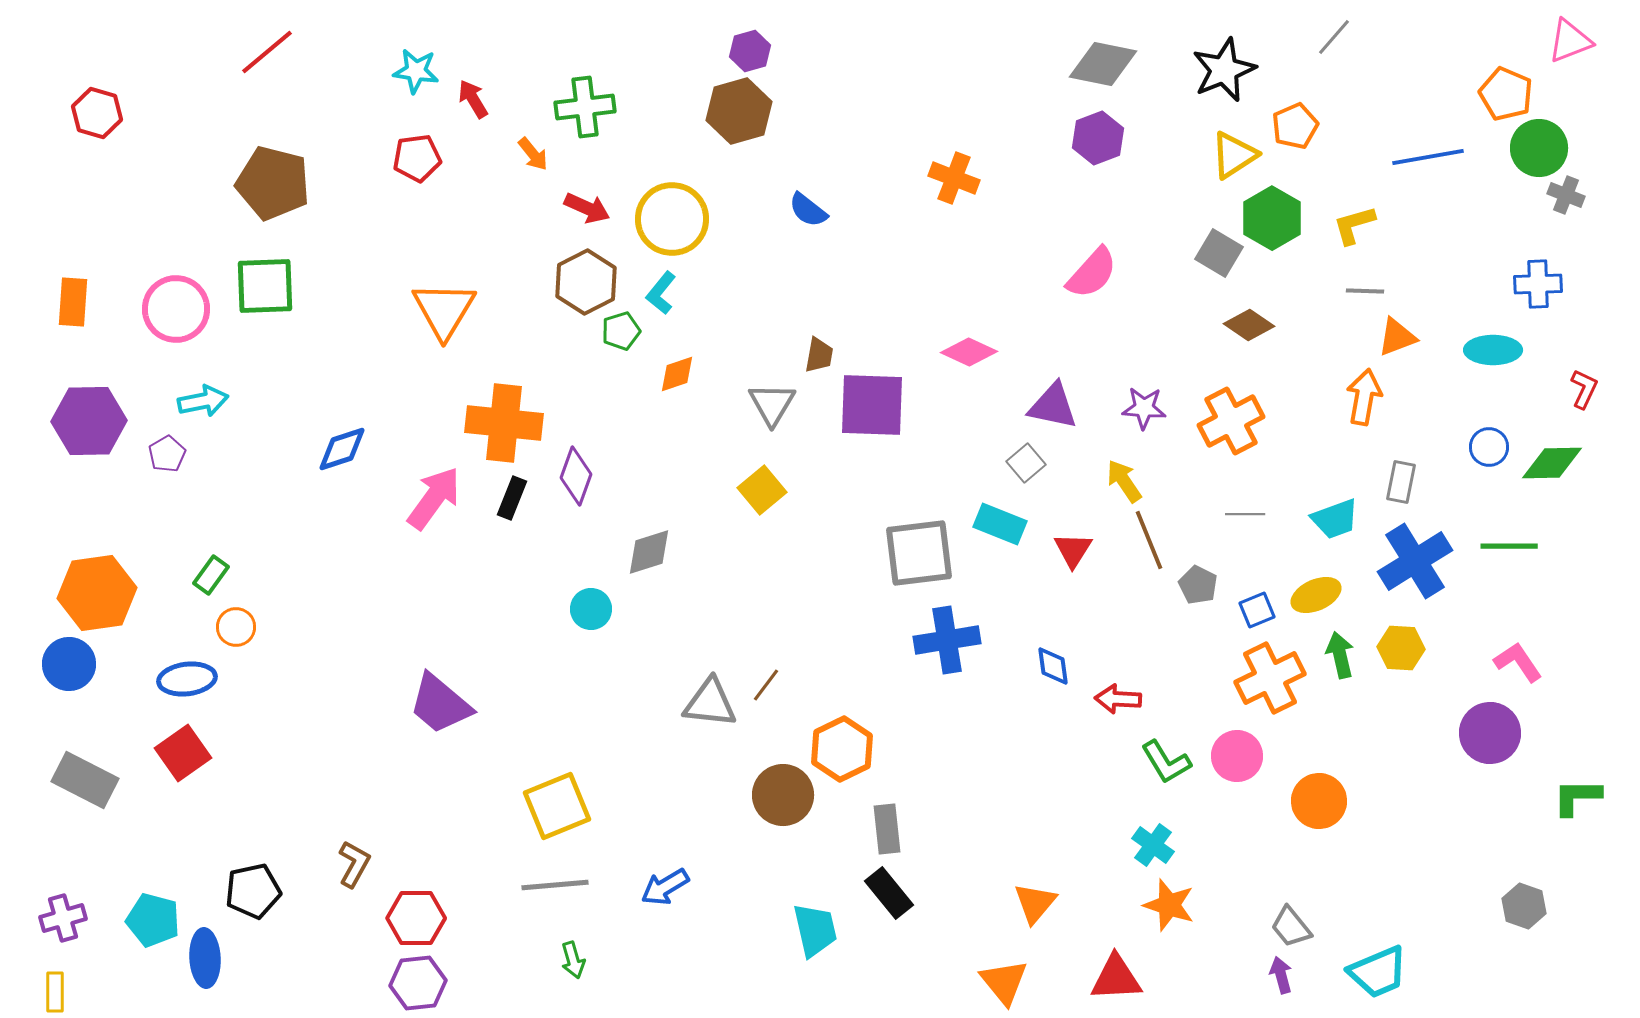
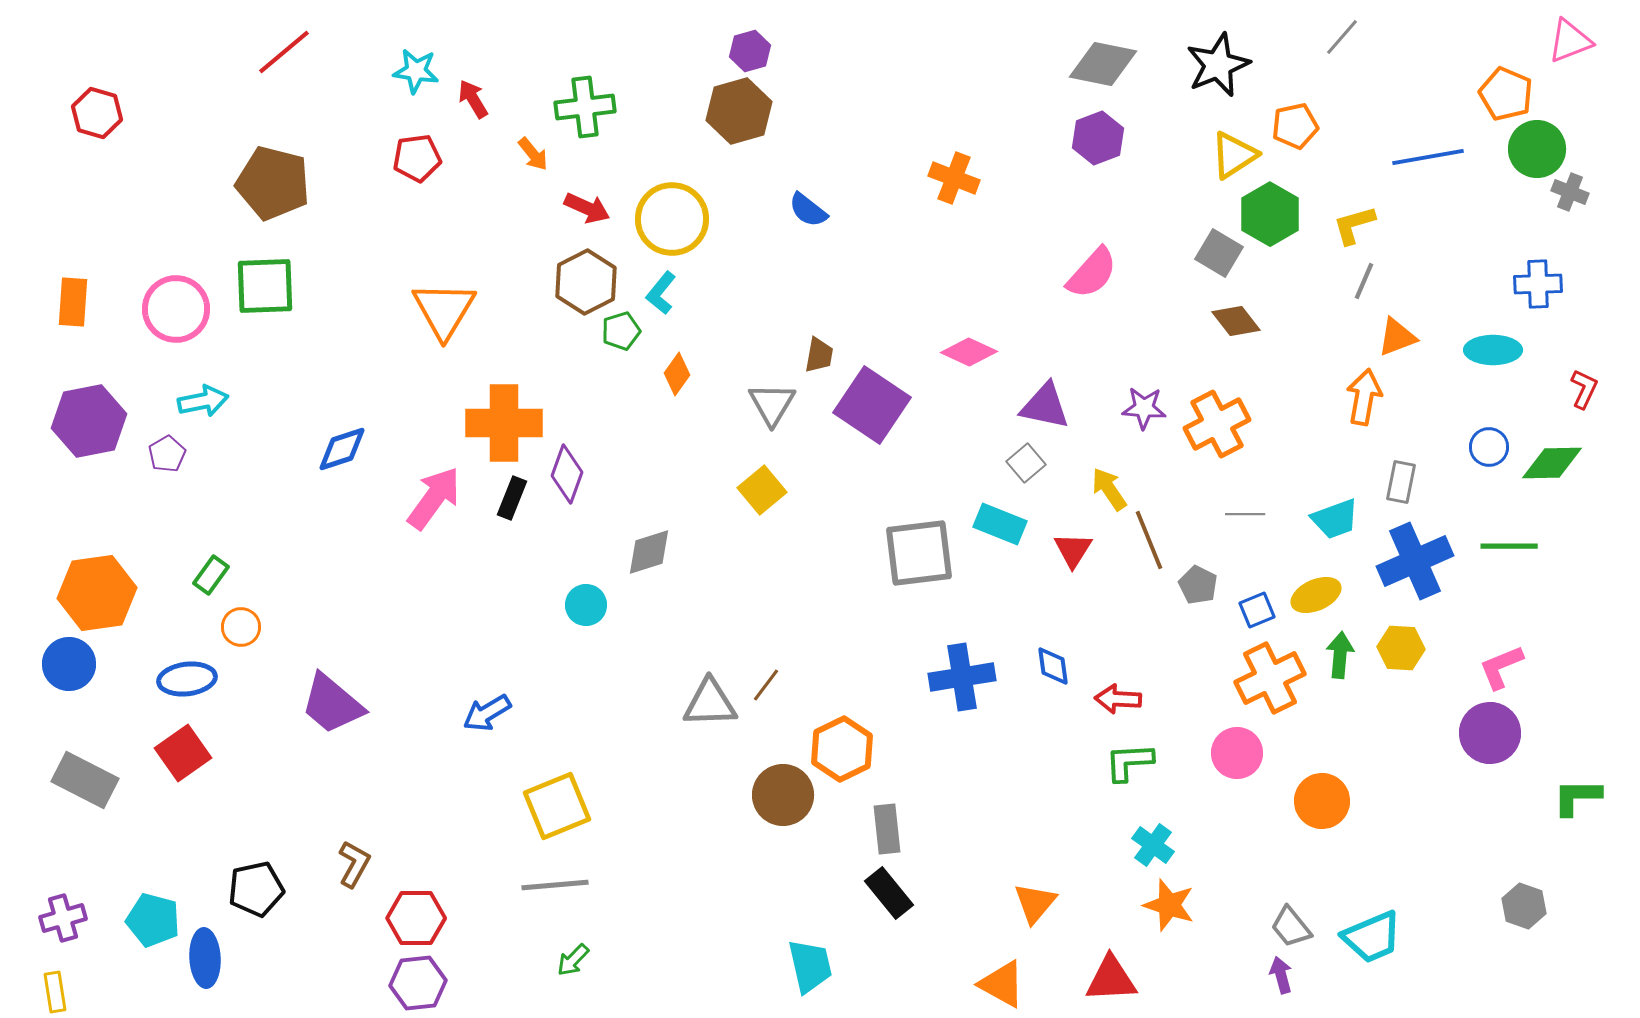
gray line at (1334, 37): moved 8 px right
red line at (267, 52): moved 17 px right
black star at (1224, 70): moved 6 px left, 5 px up
orange pentagon at (1295, 126): rotated 12 degrees clockwise
green circle at (1539, 148): moved 2 px left, 1 px down
gray cross at (1566, 195): moved 4 px right, 3 px up
green hexagon at (1272, 218): moved 2 px left, 4 px up
gray line at (1365, 291): moved 1 px left, 10 px up; rotated 69 degrees counterclockwise
brown diamond at (1249, 325): moved 13 px left, 4 px up; rotated 18 degrees clockwise
orange diamond at (677, 374): rotated 36 degrees counterclockwise
purple square at (872, 405): rotated 32 degrees clockwise
purple triangle at (1053, 406): moved 8 px left
purple hexagon at (89, 421): rotated 10 degrees counterclockwise
orange cross at (1231, 421): moved 14 px left, 3 px down
orange cross at (504, 423): rotated 6 degrees counterclockwise
purple diamond at (576, 476): moved 9 px left, 2 px up
yellow arrow at (1124, 481): moved 15 px left, 8 px down
blue cross at (1415, 561): rotated 8 degrees clockwise
cyan circle at (591, 609): moved 5 px left, 4 px up
orange circle at (236, 627): moved 5 px right
blue cross at (947, 640): moved 15 px right, 37 px down
green arrow at (1340, 655): rotated 18 degrees clockwise
pink L-shape at (1518, 662): moved 17 px left, 5 px down; rotated 78 degrees counterclockwise
gray triangle at (710, 703): rotated 8 degrees counterclockwise
purple trapezoid at (440, 704): moved 108 px left
pink circle at (1237, 756): moved 3 px up
green L-shape at (1166, 762): moved 37 px left; rotated 118 degrees clockwise
orange circle at (1319, 801): moved 3 px right
blue arrow at (665, 887): moved 178 px left, 174 px up
black pentagon at (253, 891): moved 3 px right, 2 px up
cyan trapezoid at (815, 930): moved 5 px left, 36 px down
green arrow at (573, 960): rotated 60 degrees clockwise
cyan trapezoid at (1378, 972): moved 6 px left, 35 px up
red triangle at (1116, 978): moved 5 px left, 1 px down
orange triangle at (1004, 982): moved 2 px left, 2 px down; rotated 22 degrees counterclockwise
yellow rectangle at (55, 992): rotated 9 degrees counterclockwise
